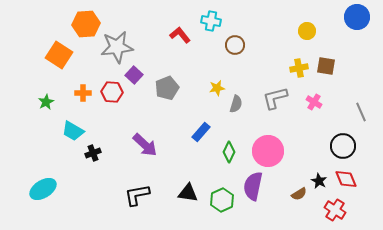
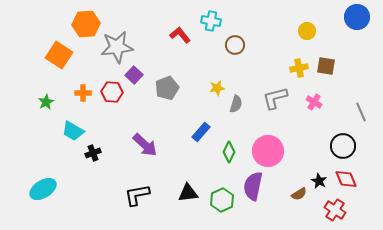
black triangle: rotated 15 degrees counterclockwise
